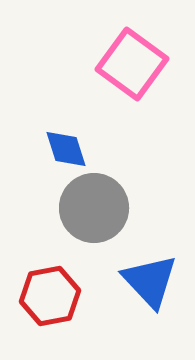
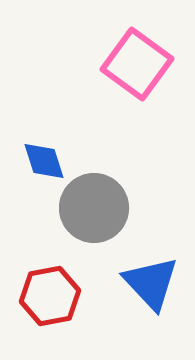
pink square: moved 5 px right
blue diamond: moved 22 px left, 12 px down
blue triangle: moved 1 px right, 2 px down
